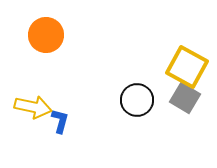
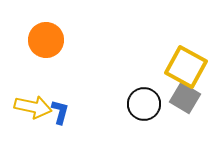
orange circle: moved 5 px down
yellow square: moved 1 px left
black circle: moved 7 px right, 4 px down
blue L-shape: moved 9 px up
